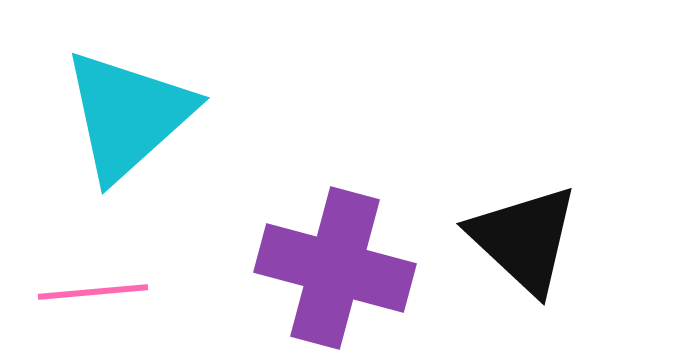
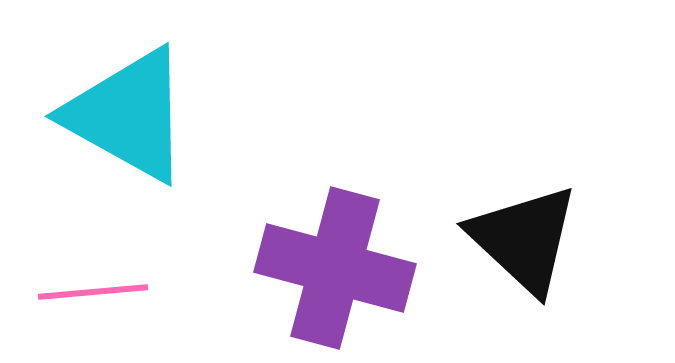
cyan triangle: rotated 49 degrees counterclockwise
